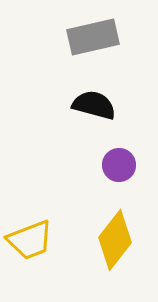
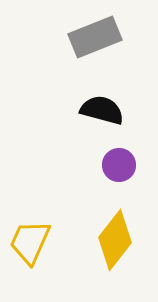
gray rectangle: moved 2 px right; rotated 9 degrees counterclockwise
black semicircle: moved 8 px right, 5 px down
yellow trapezoid: moved 2 px down; rotated 135 degrees clockwise
